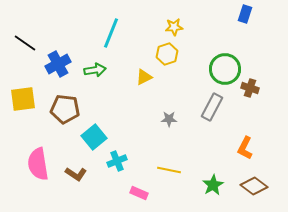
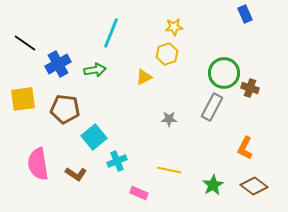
blue rectangle: rotated 42 degrees counterclockwise
green circle: moved 1 px left, 4 px down
